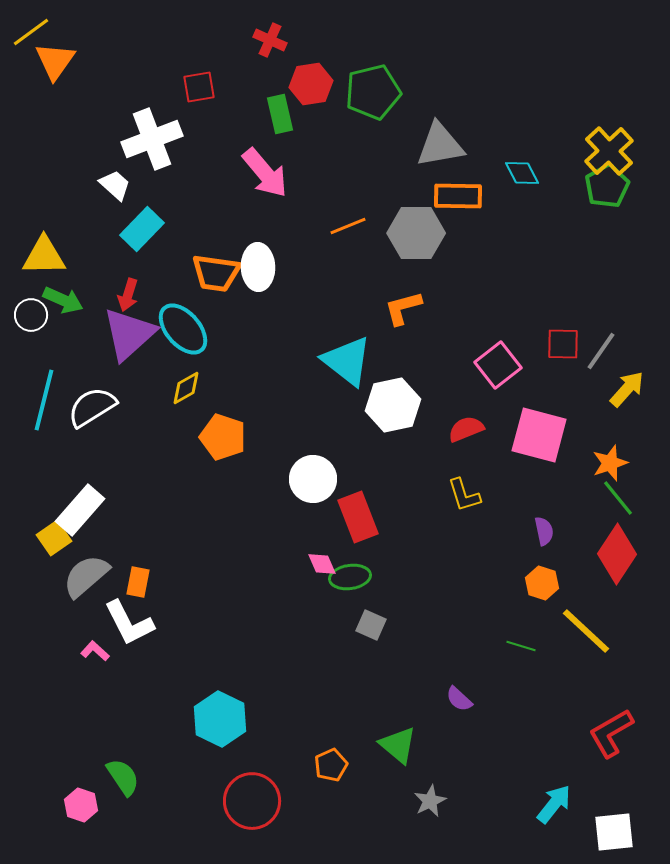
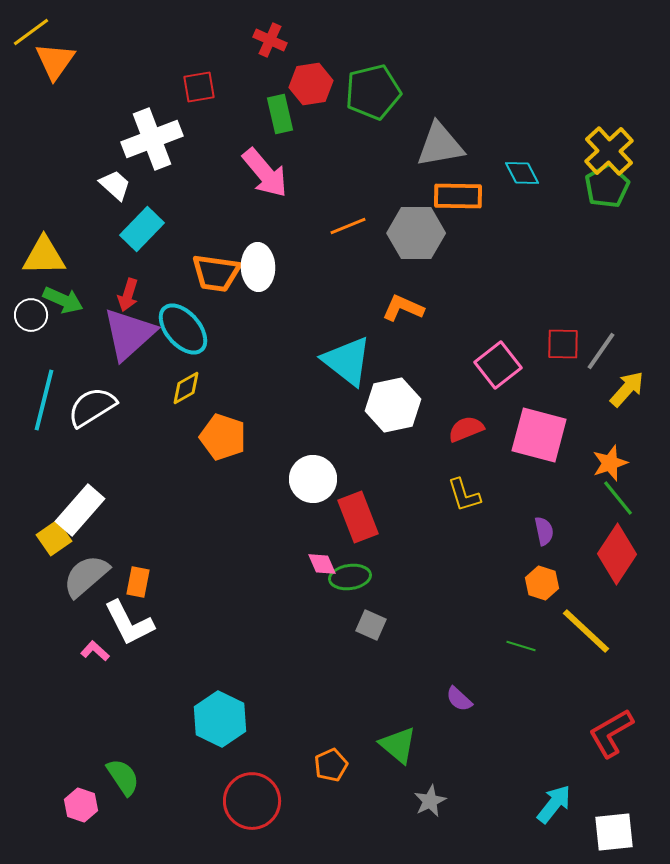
orange L-shape at (403, 308): rotated 39 degrees clockwise
